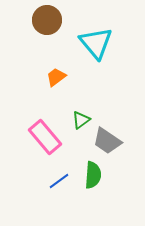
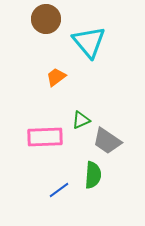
brown circle: moved 1 px left, 1 px up
cyan triangle: moved 7 px left, 1 px up
green triangle: rotated 12 degrees clockwise
pink rectangle: rotated 52 degrees counterclockwise
blue line: moved 9 px down
